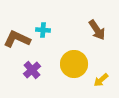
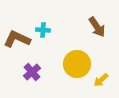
brown arrow: moved 3 px up
yellow circle: moved 3 px right
purple cross: moved 2 px down
